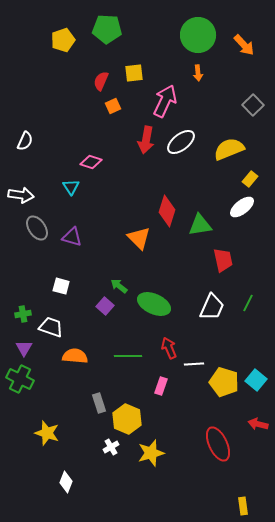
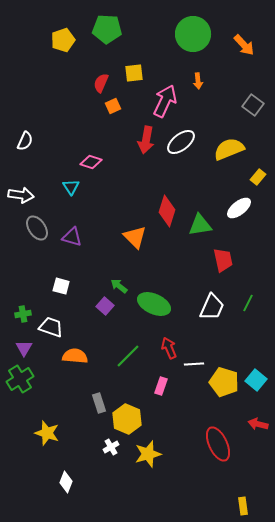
green circle at (198, 35): moved 5 px left, 1 px up
orange arrow at (198, 73): moved 8 px down
red semicircle at (101, 81): moved 2 px down
gray square at (253, 105): rotated 10 degrees counterclockwise
yellow rectangle at (250, 179): moved 8 px right, 2 px up
white ellipse at (242, 207): moved 3 px left, 1 px down
orange triangle at (139, 238): moved 4 px left, 1 px up
green line at (128, 356): rotated 44 degrees counterclockwise
green cross at (20, 379): rotated 32 degrees clockwise
yellow star at (151, 453): moved 3 px left, 1 px down
